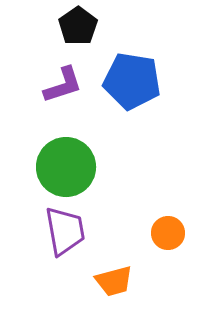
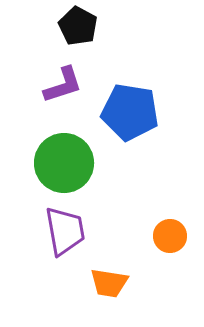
black pentagon: rotated 9 degrees counterclockwise
blue pentagon: moved 2 px left, 31 px down
green circle: moved 2 px left, 4 px up
orange circle: moved 2 px right, 3 px down
orange trapezoid: moved 5 px left, 2 px down; rotated 24 degrees clockwise
